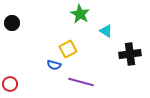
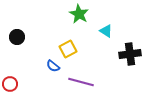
green star: moved 1 px left
black circle: moved 5 px right, 14 px down
blue semicircle: moved 1 px left, 1 px down; rotated 24 degrees clockwise
